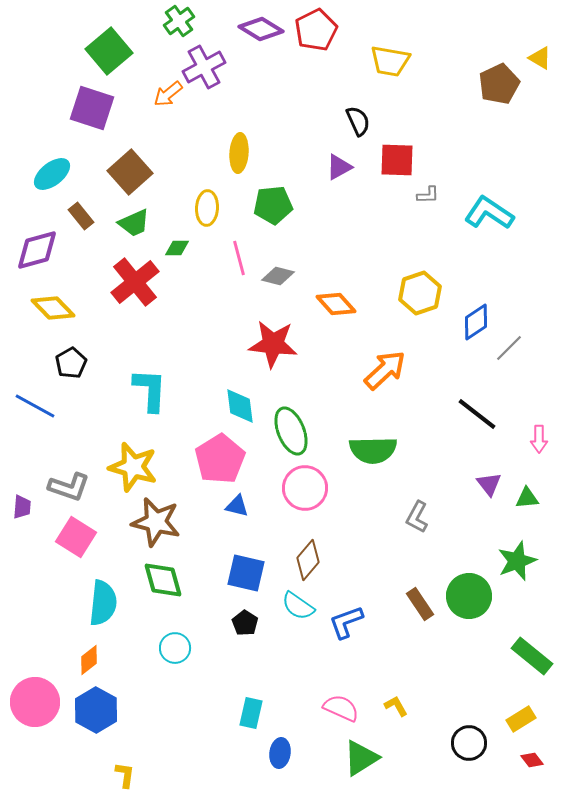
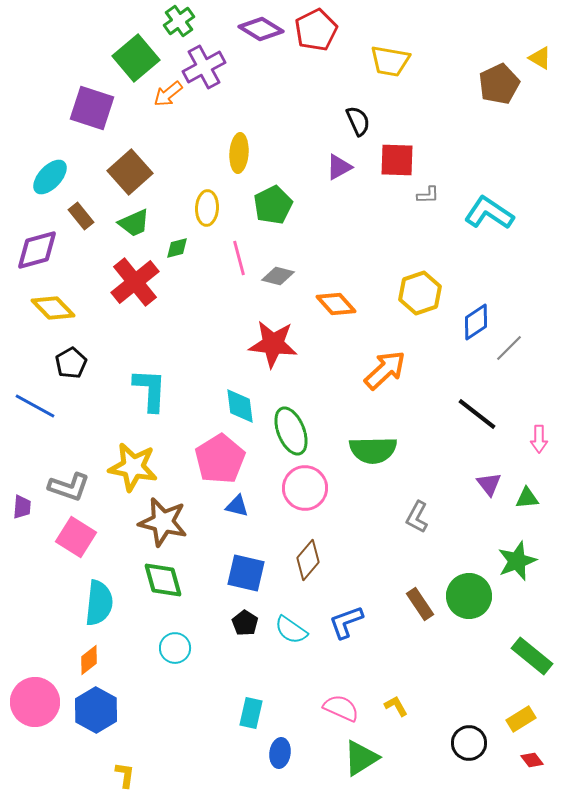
green square at (109, 51): moved 27 px right, 7 px down
cyan ellipse at (52, 174): moved 2 px left, 3 px down; rotated 9 degrees counterclockwise
green pentagon at (273, 205): rotated 21 degrees counterclockwise
green diamond at (177, 248): rotated 15 degrees counterclockwise
yellow star at (133, 467): rotated 6 degrees counterclockwise
brown star at (156, 522): moved 7 px right
cyan semicircle at (103, 603): moved 4 px left
cyan semicircle at (298, 606): moved 7 px left, 24 px down
